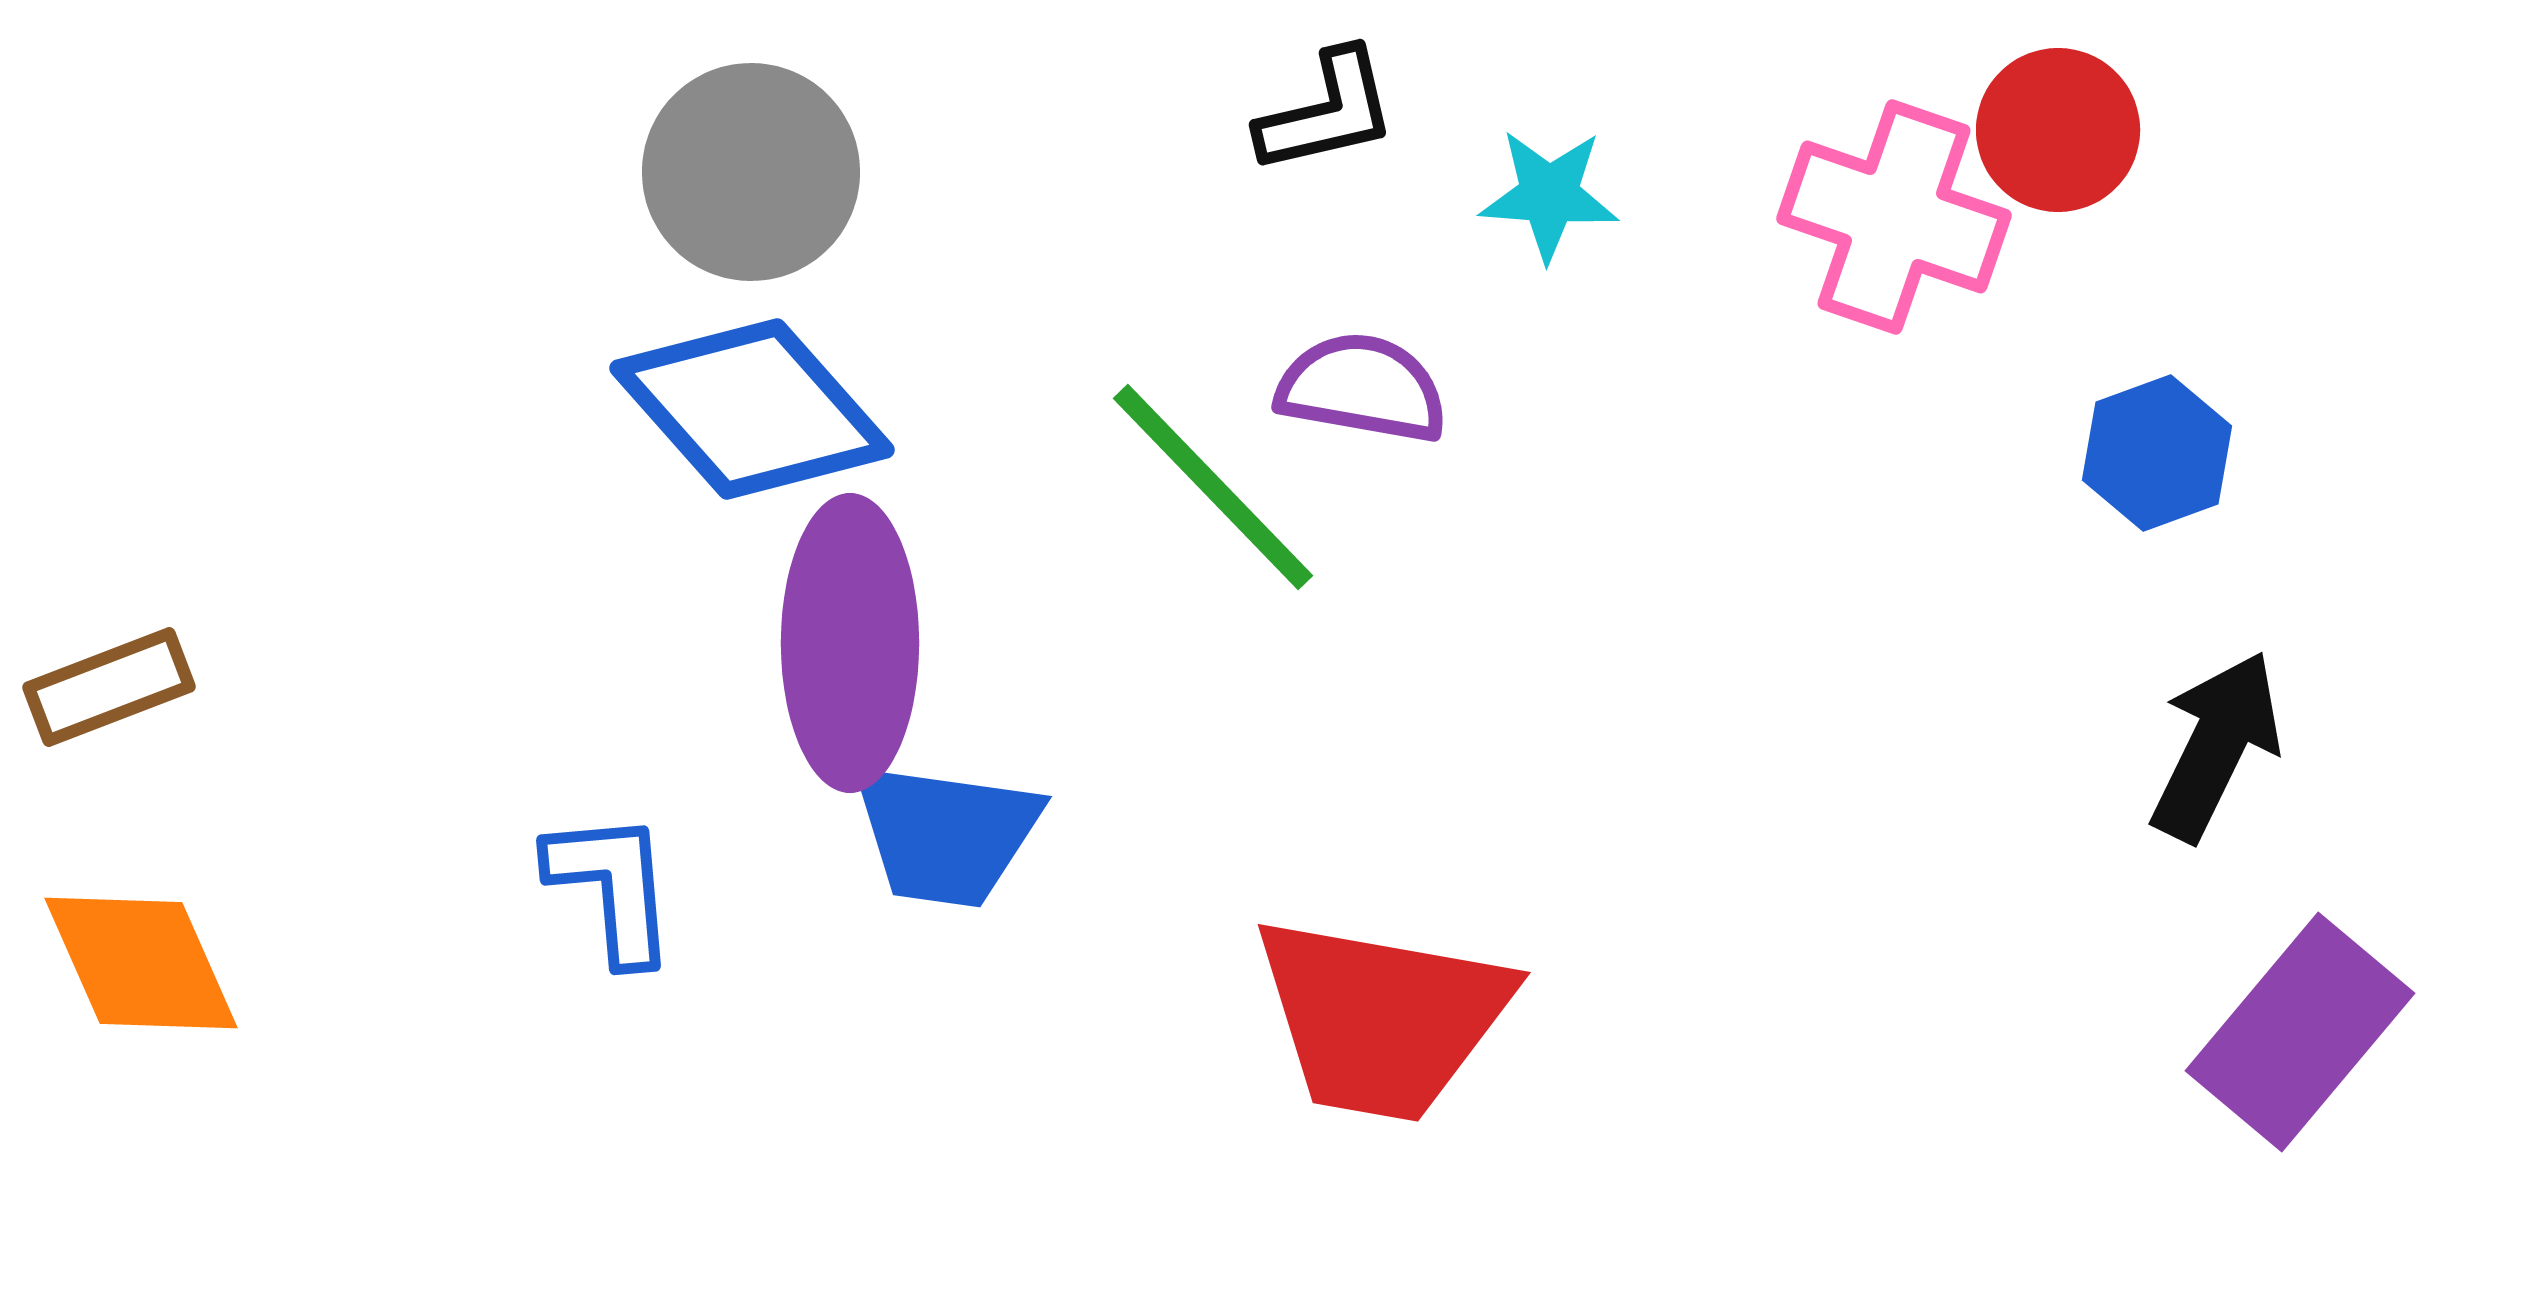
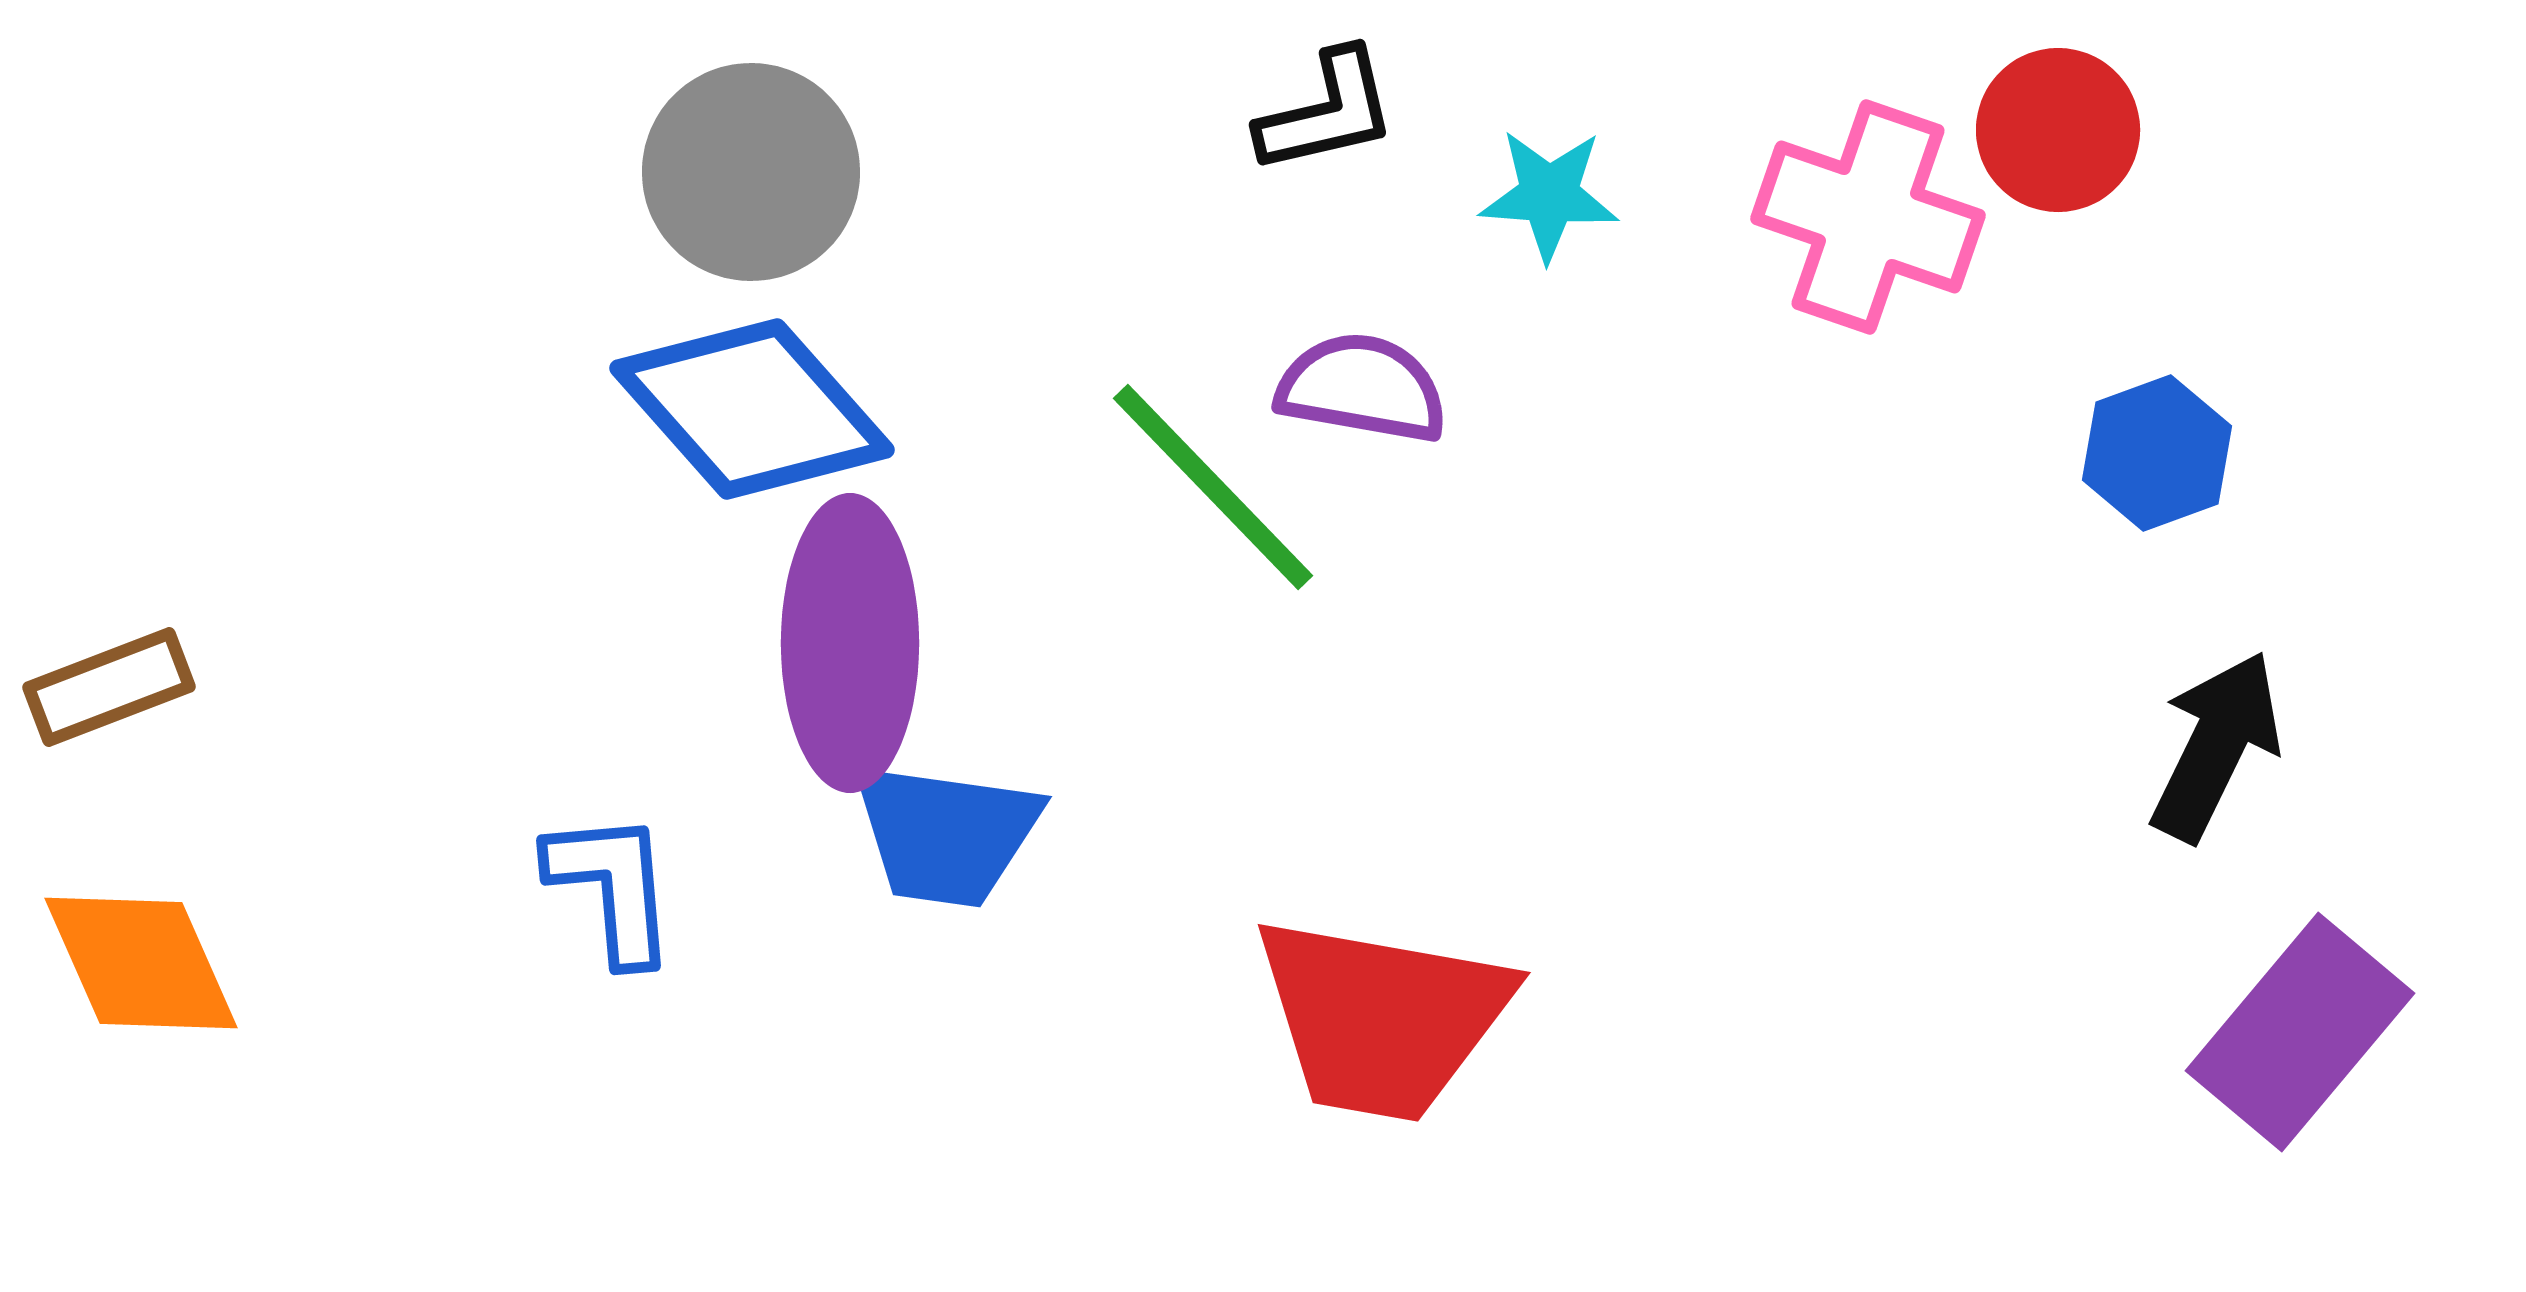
pink cross: moved 26 px left
